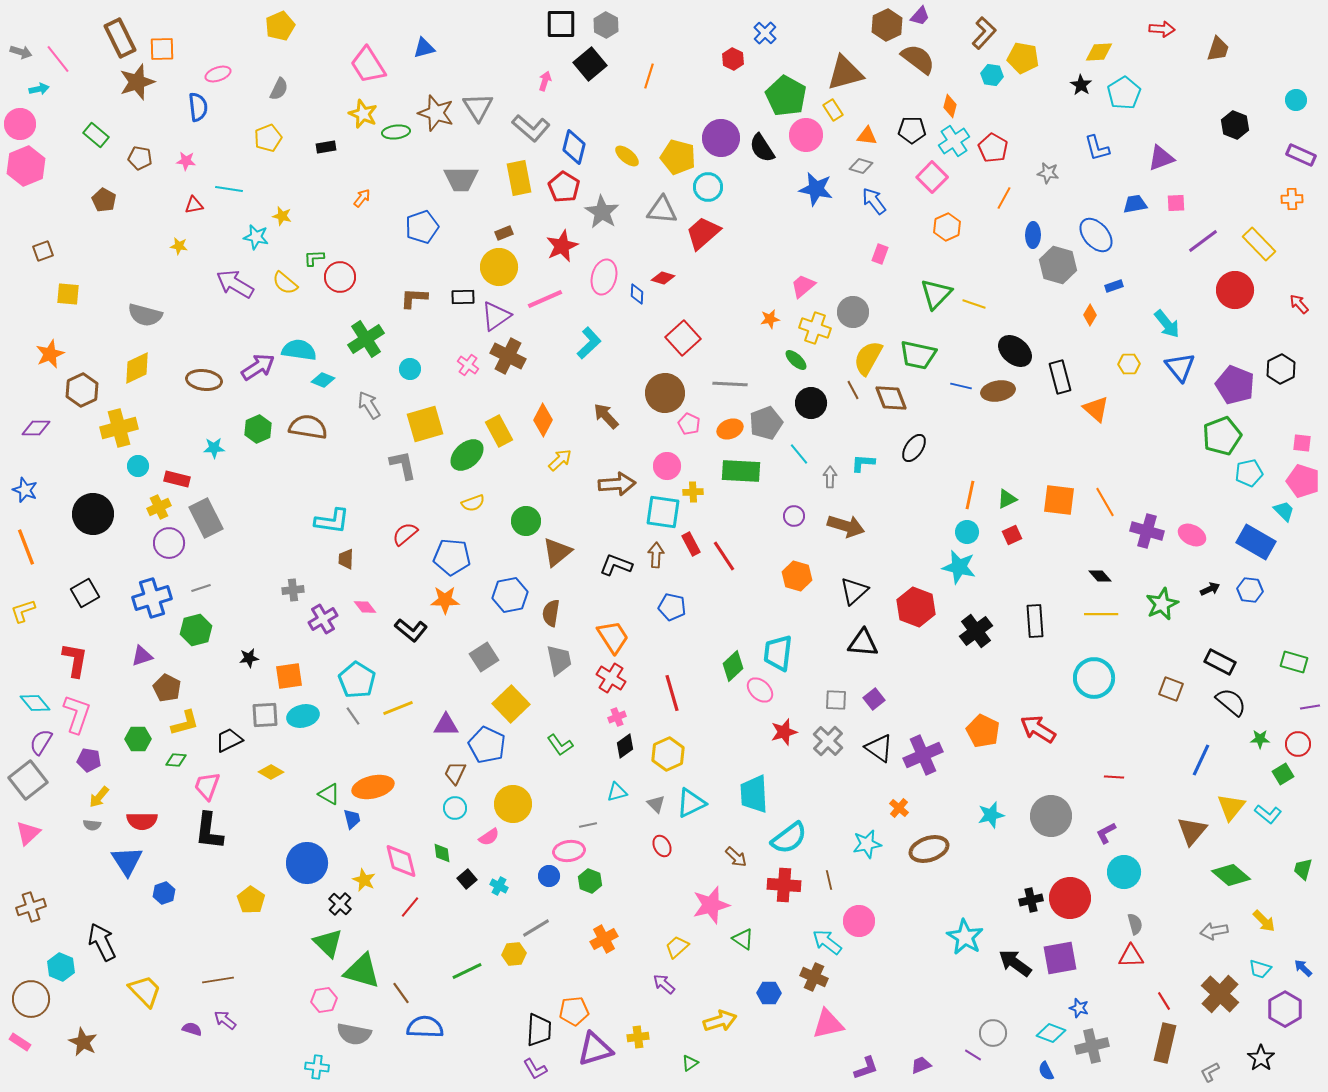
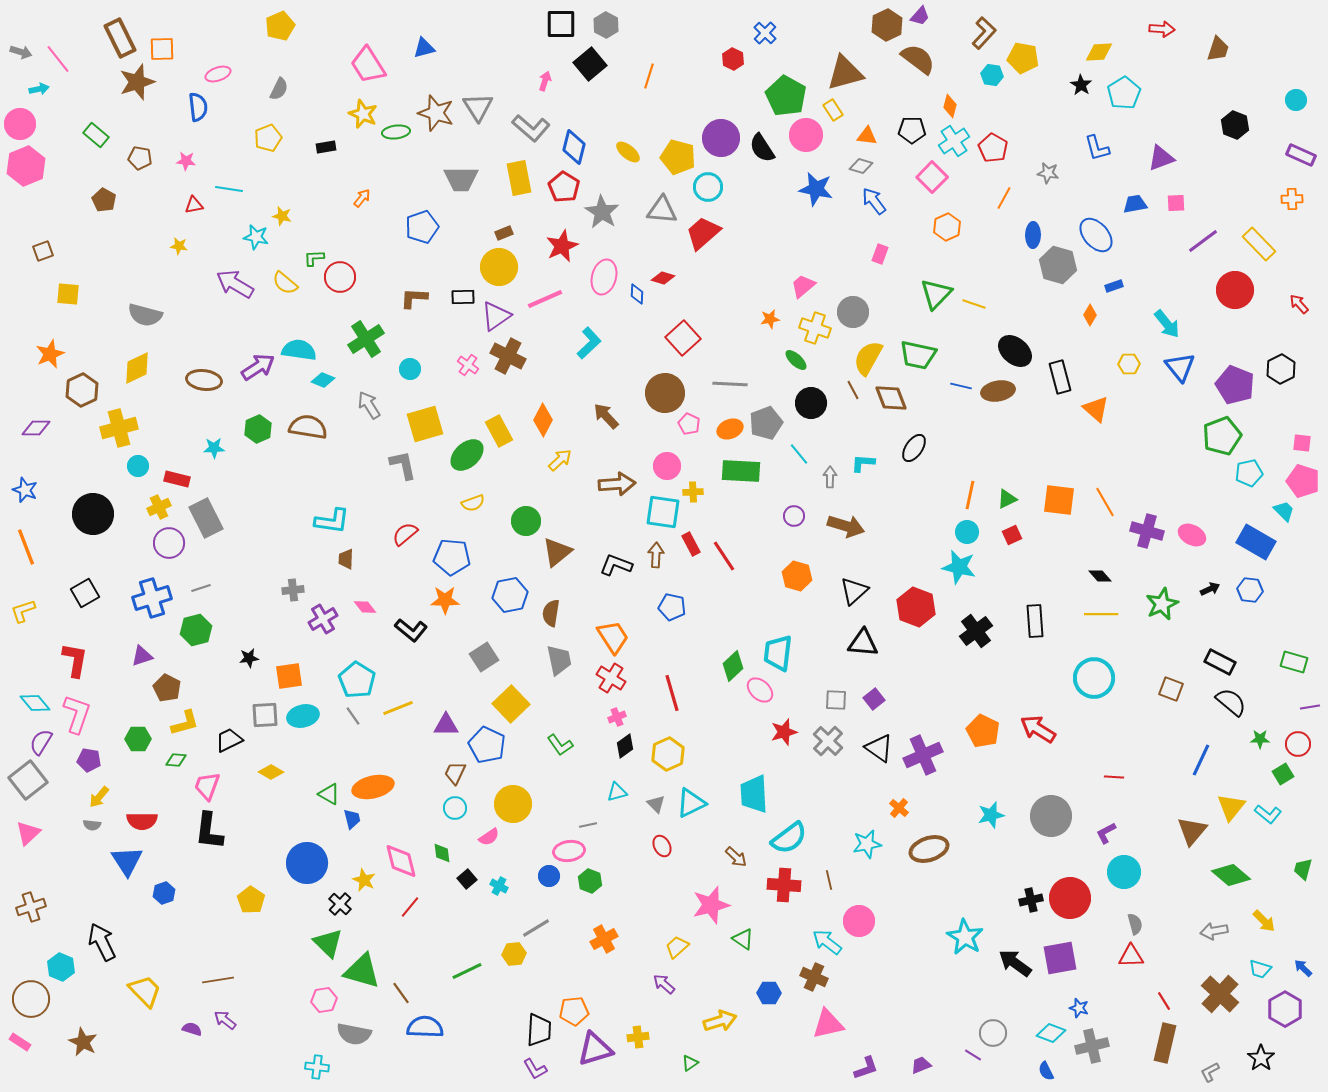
yellow ellipse at (627, 156): moved 1 px right, 4 px up
